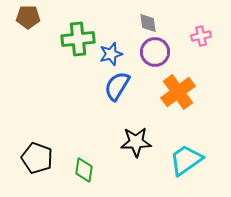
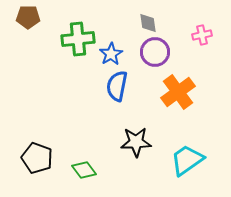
pink cross: moved 1 px right, 1 px up
blue star: rotated 15 degrees counterclockwise
blue semicircle: rotated 20 degrees counterclockwise
cyan trapezoid: moved 1 px right
green diamond: rotated 45 degrees counterclockwise
